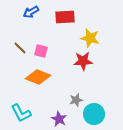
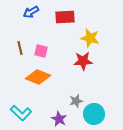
brown line: rotated 32 degrees clockwise
gray star: moved 1 px down
cyan L-shape: rotated 20 degrees counterclockwise
